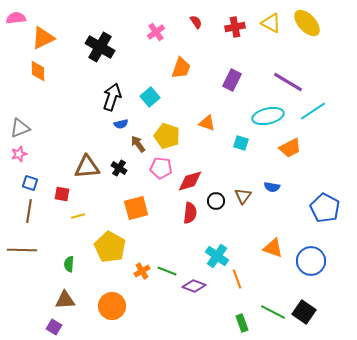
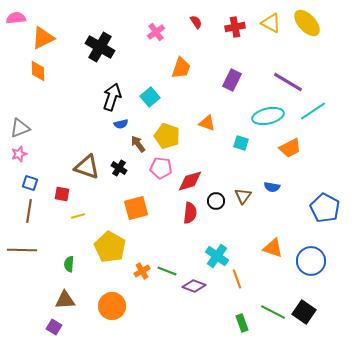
brown triangle at (87, 167): rotated 24 degrees clockwise
